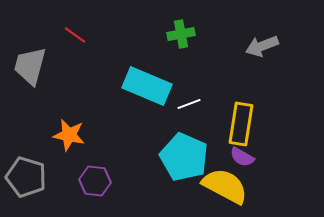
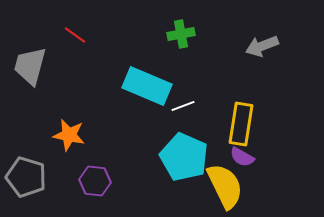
white line: moved 6 px left, 2 px down
yellow semicircle: rotated 36 degrees clockwise
